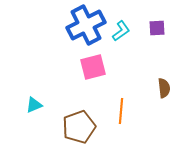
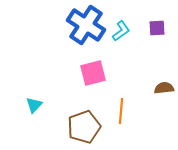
blue cross: rotated 30 degrees counterclockwise
pink square: moved 6 px down
brown semicircle: rotated 90 degrees counterclockwise
cyan triangle: rotated 24 degrees counterclockwise
brown pentagon: moved 5 px right
